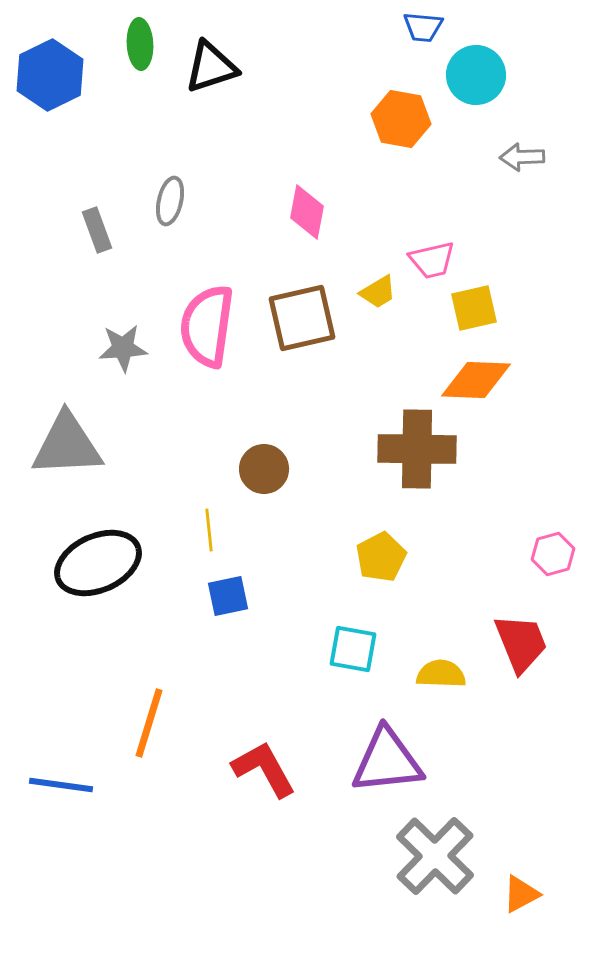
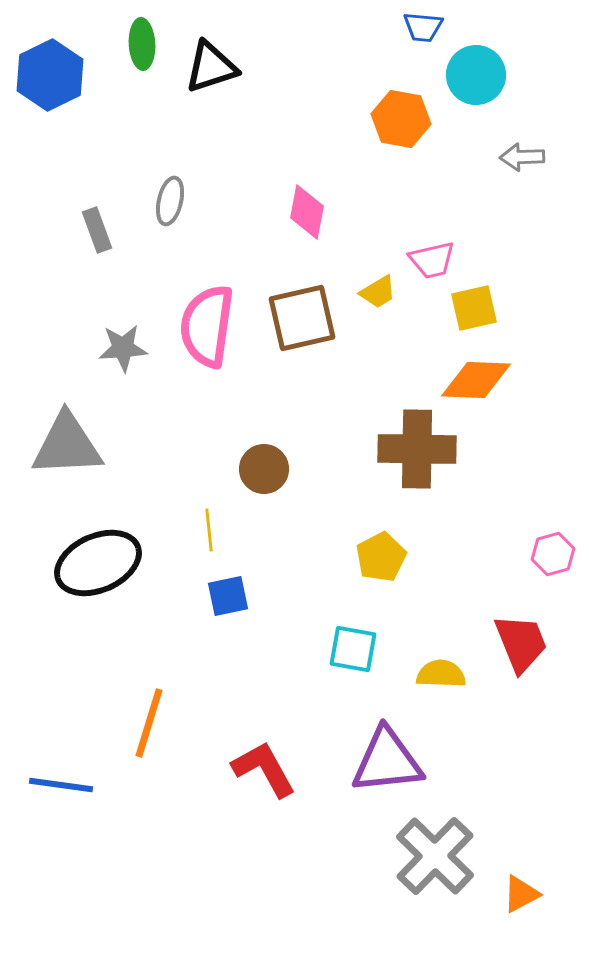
green ellipse: moved 2 px right
